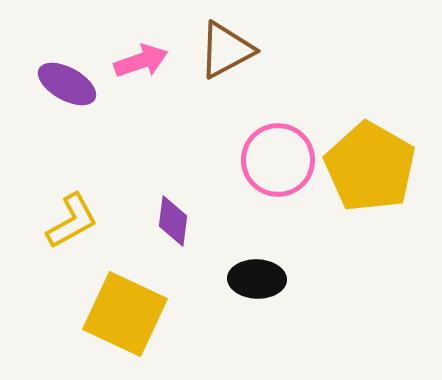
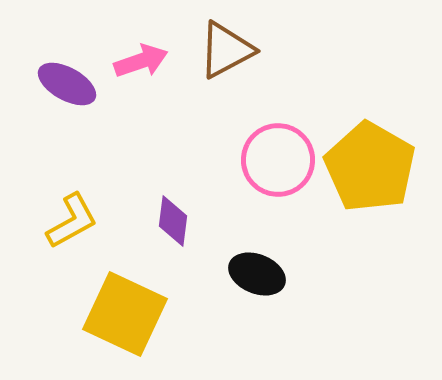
black ellipse: moved 5 px up; rotated 20 degrees clockwise
